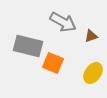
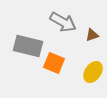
brown triangle: moved 1 px right, 1 px up
orange square: moved 1 px right
yellow ellipse: moved 1 px up
